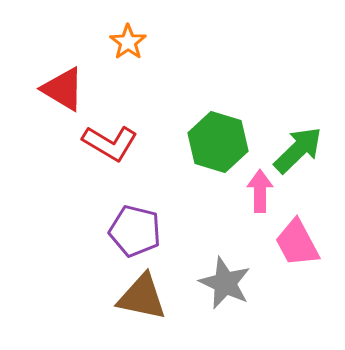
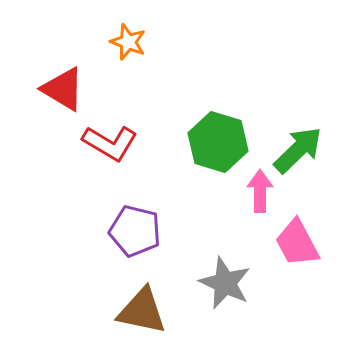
orange star: rotated 15 degrees counterclockwise
brown triangle: moved 14 px down
